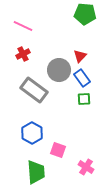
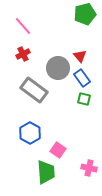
green pentagon: rotated 20 degrees counterclockwise
pink line: rotated 24 degrees clockwise
red triangle: rotated 24 degrees counterclockwise
gray circle: moved 1 px left, 2 px up
green square: rotated 16 degrees clockwise
blue hexagon: moved 2 px left
pink square: rotated 14 degrees clockwise
pink cross: moved 3 px right, 1 px down; rotated 21 degrees counterclockwise
green trapezoid: moved 10 px right
